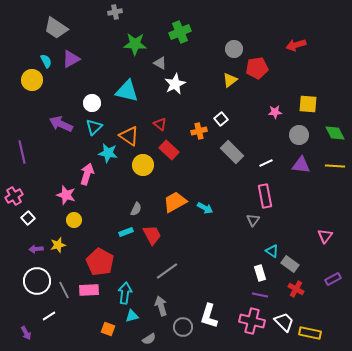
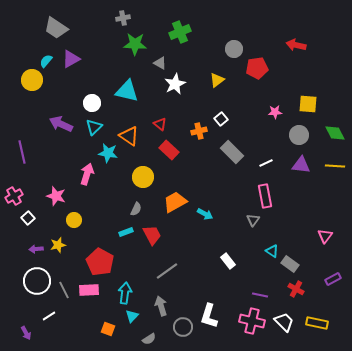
gray cross at (115, 12): moved 8 px right, 6 px down
red arrow at (296, 45): rotated 30 degrees clockwise
cyan semicircle at (46, 61): rotated 112 degrees counterclockwise
yellow triangle at (230, 80): moved 13 px left
yellow circle at (143, 165): moved 12 px down
pink star at (66, 195): moved 10 px left, 1 px down
cyan arrow at (205, 208): moved 6 px down
white rectangle at (260, 273): moved 32 px left, 12 px up; rotated 21 degrees counterclockwise
cyan triangle at (132, 316): rotated 32 degrees counterclockwise
yellow rectangle at (310, 333): moved 7 px right, 10 px up
